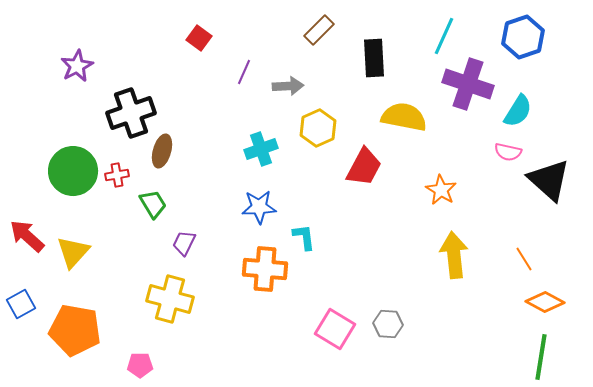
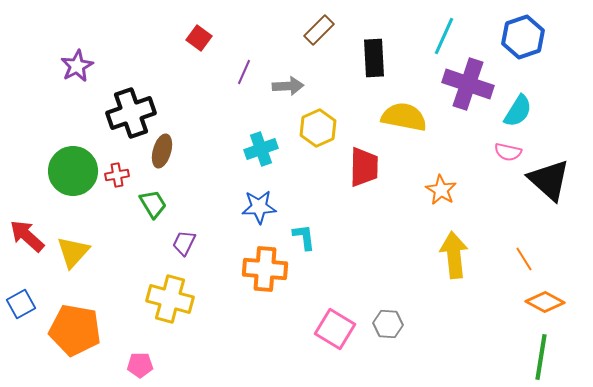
red trapezoid: rotated 27 degrees counterclockwise
